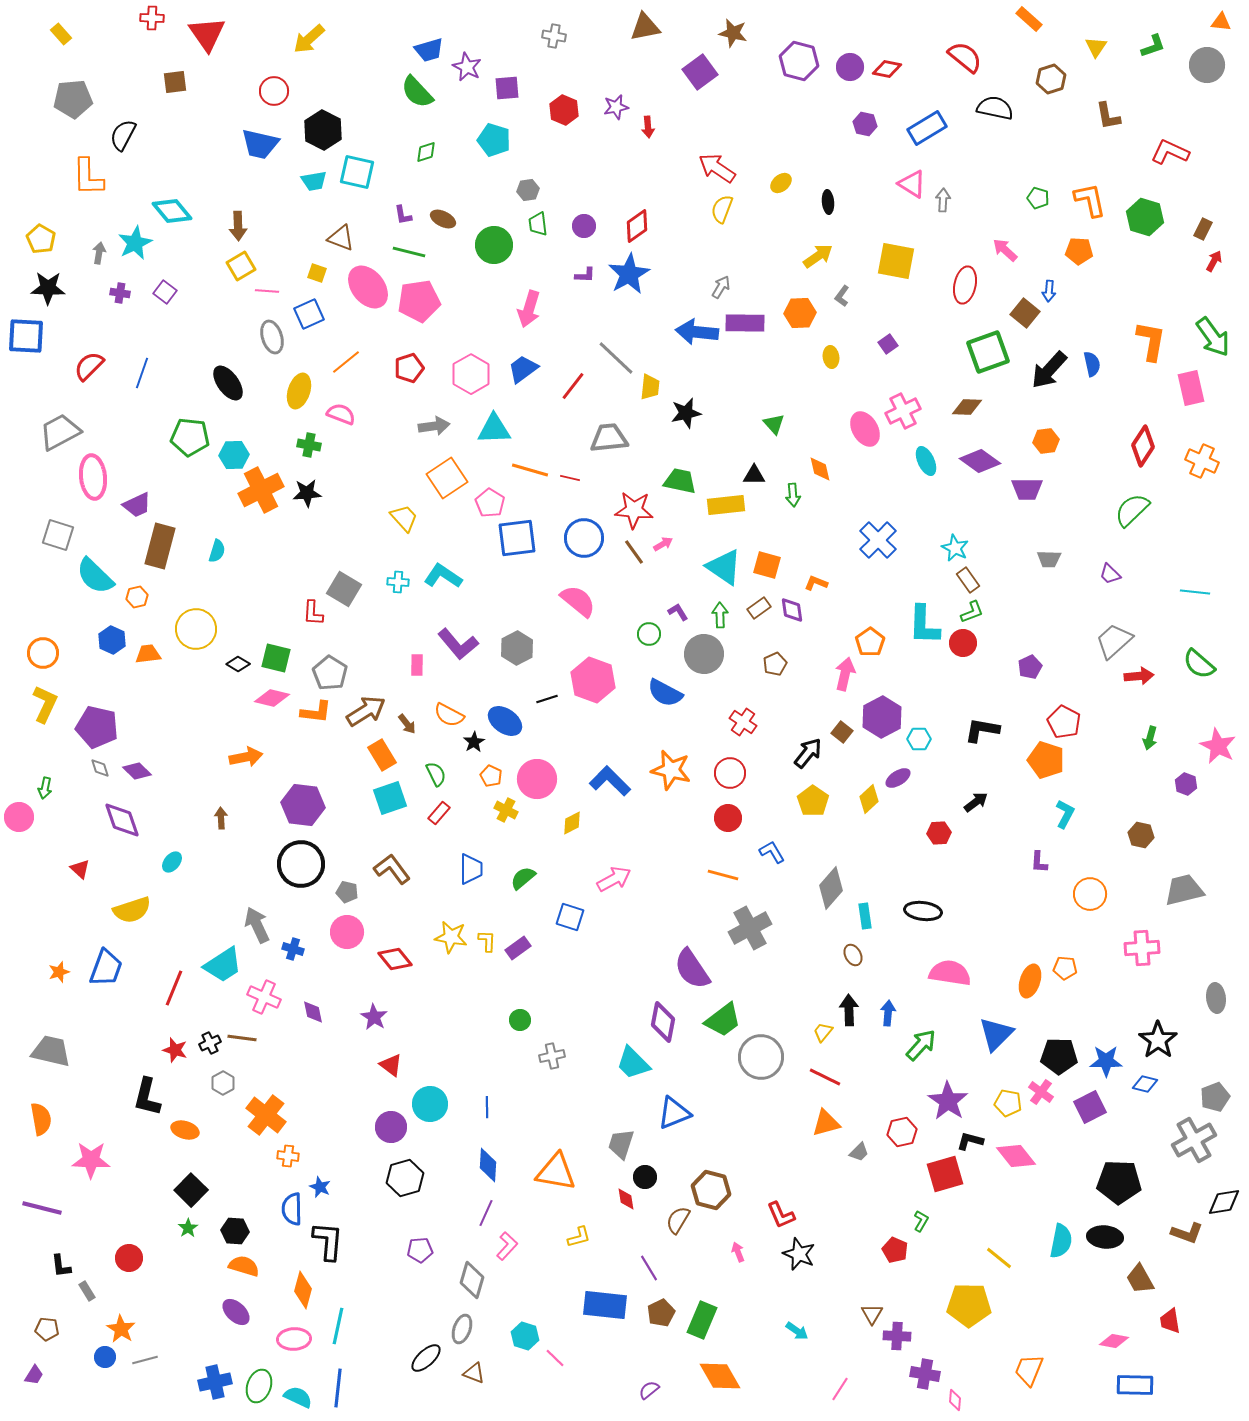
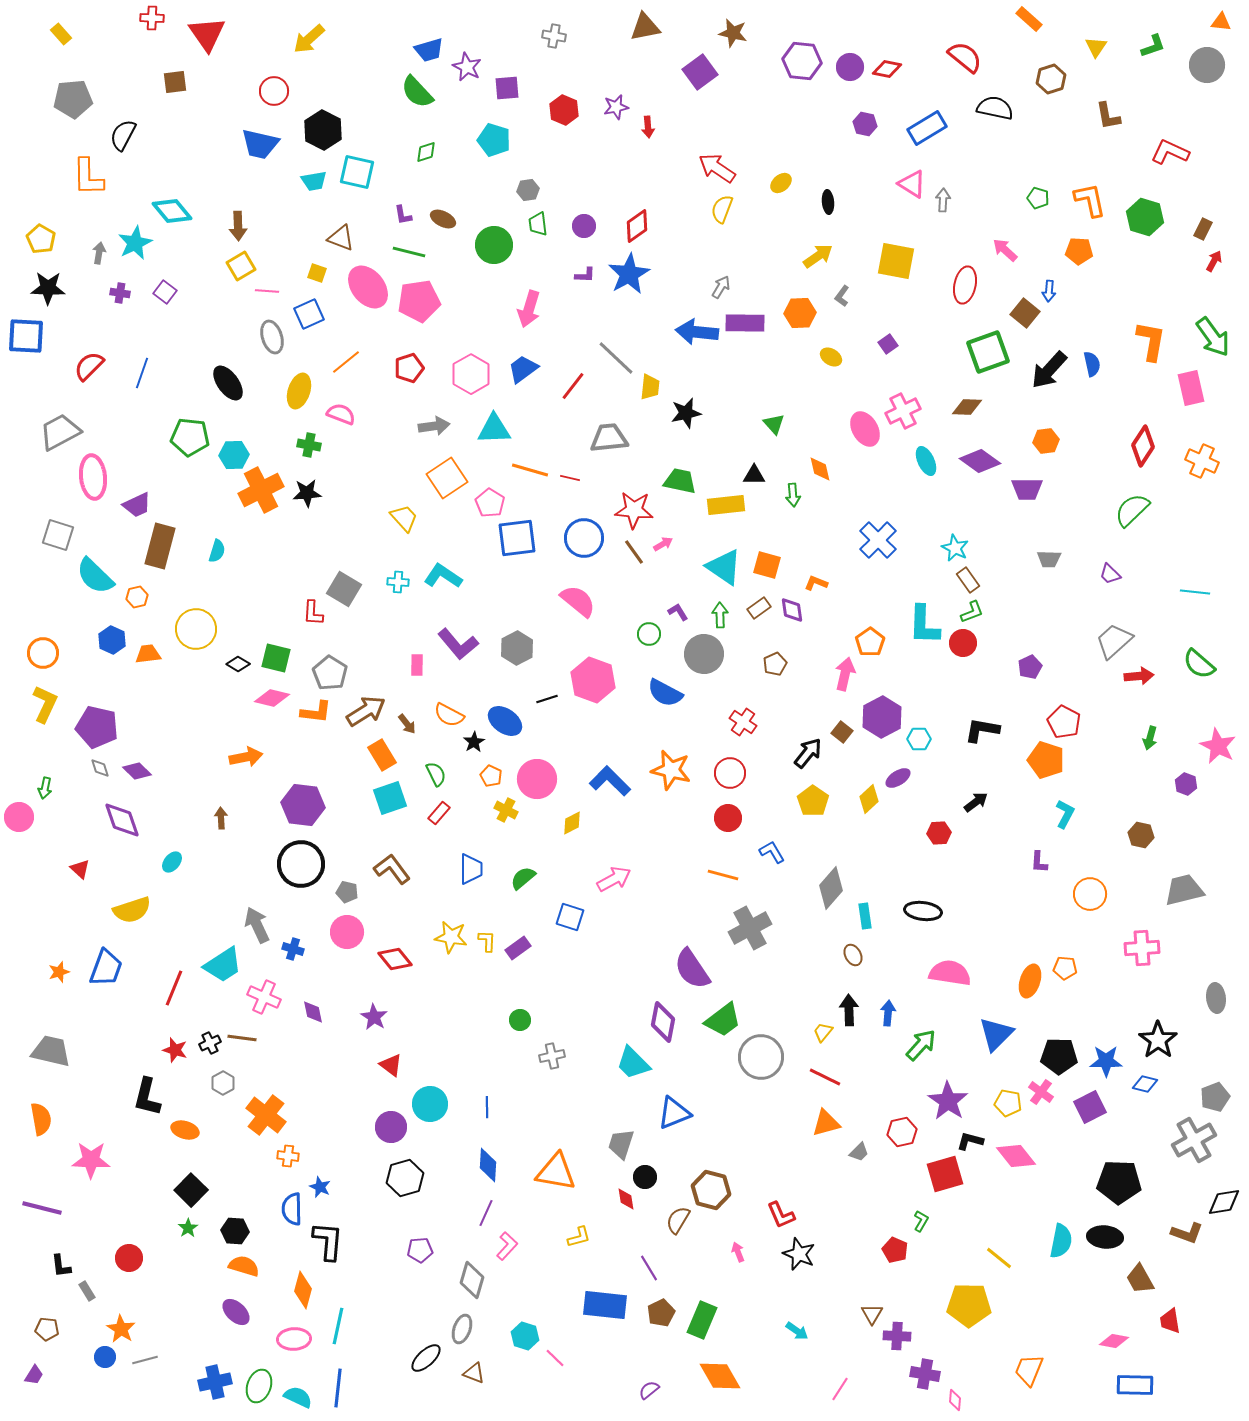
purple hexagon at (799, 61): moved 3 px right; rotated 9 degrees counterclockwise
yellow ellipse at (831, 357): rotated 50 degrees counterclockwise
